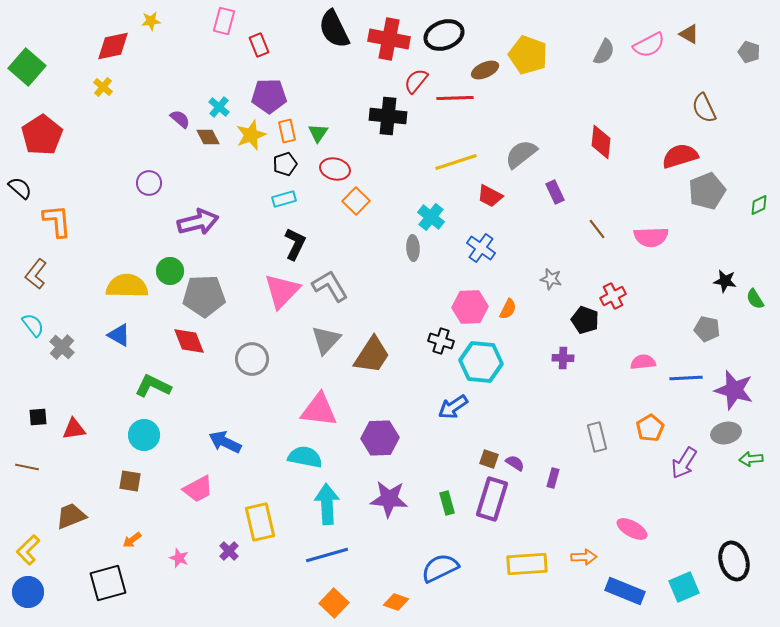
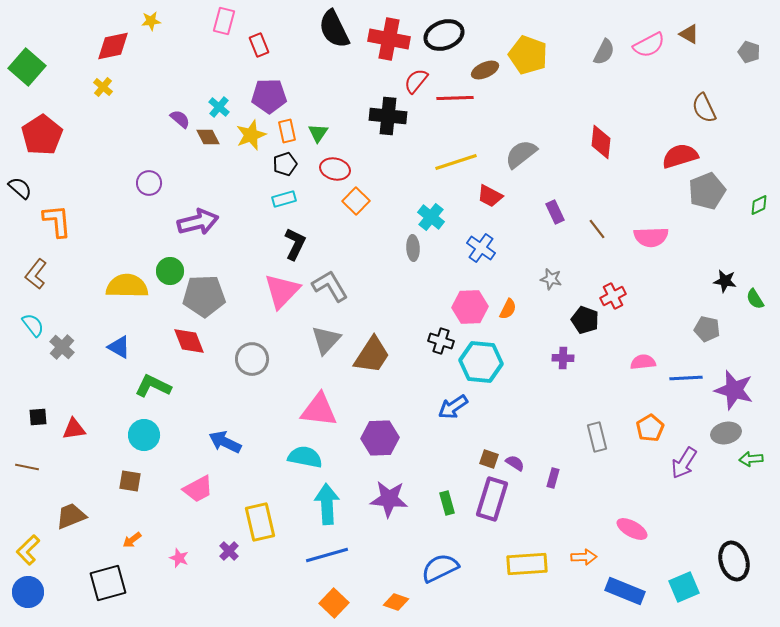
purple rectangle at (555, 192): moved 20 px down
blue triangle at (119, 335): moved 12 px down
